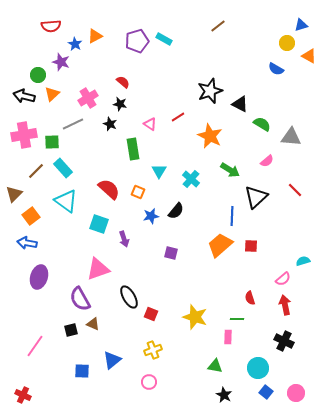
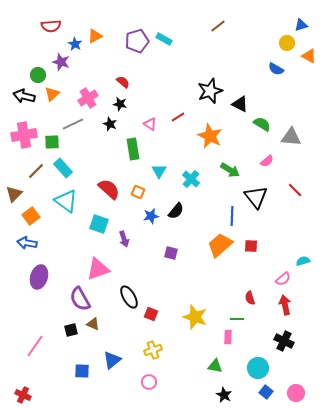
black triangle at (256, 197): rotated 25 degrees counterclockwise
